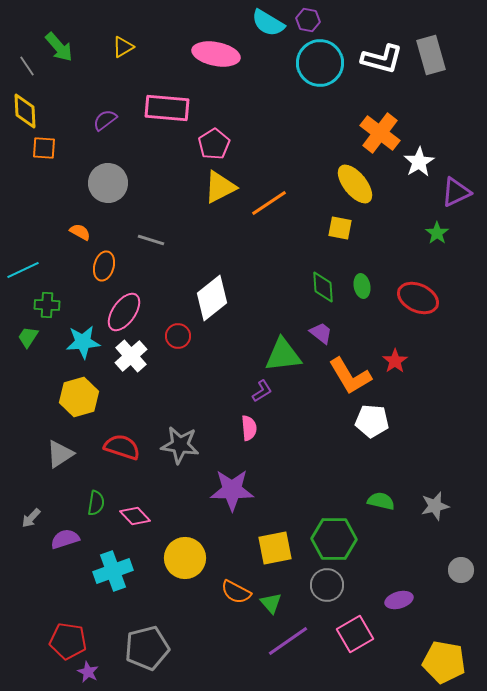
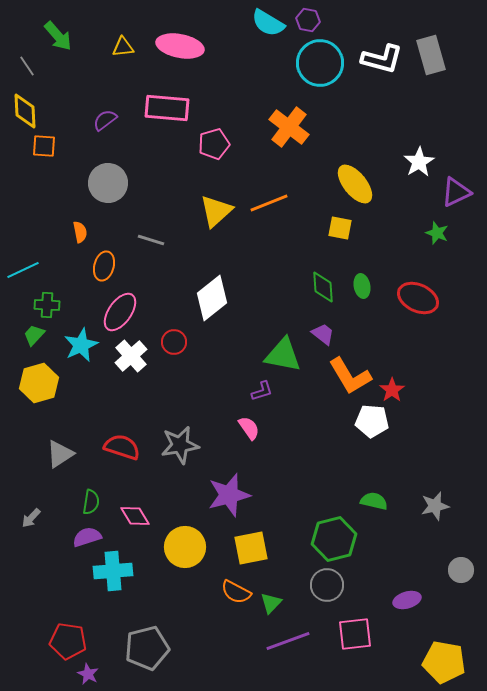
green arrow at (59, 47): moved 1 px left, 11 px up
yellow triangle at (123, 47): rotated 25 degrees clockwise
pink ellipse at (216, 54): moved 36 px left, 8 px up
orange cross at (380, 133): moved 91 px left, 6 px up
pink pentagon at (214, 144): rotated 16 degrees clockwise
orange square at (44, 148): moved 2 px up
yellow triangle at (220, 187): moved 4 px left, 24 px down; rotated 15 degrees counterclockwise
orange line at (269, 203): rotated 12 degrees clockwise
orange semicircle at (80, 232): rotated 50 degrees clockwise
green star at (437, 233): rotated 15 degrees counterclockwise
pink ellipse at (124, 312): moved 4 px left
purple trapezoid at (321, 333): moved 2 px right, 1 px down
red circle at (178, 336): moved 4 px left, 6 px down
green trapezoid at (28, 337): moved 6 px right, 2 px up; rotated 10 degrees clockwise
cyan star at (83, 342): moved 2 px left, 3 px down; rotated 20 degrees counterclockwise
green triangle at (283, 355): rotated 18 degrees clockwise
red star at (395, 361): moved 3 px left, 29 px down
purple L-shape at (262, 391): rotated 15 degrees clockwise
yellow hexagon at (79, 397): moved 40 px left, 14 px up
pink semicircle at (249, 428): rotated 30 degrees counterclockwise
gray star at (180, 445): rotated 18 degrees counterclockwise
purple star at (232, 490): moved 3 px left, 5 px down; rotated 15 degrees counterclockwise
green semicircle at (381, 501): moved 7 px left
green semicircle at (96, 503): moved 5 px left, 1 px up
pink diamond at (135, 516): rotated 12 degrees clockwise
purple semicircle at (65, 539): moved 22 px right, 2 px up
green hexagon at (334, 539): rotated 15 degrees counterclockwise
yellow square at (275, 548): moved 24 px left
yellow circle at (185, 558): moved 11 px up
cyan cross at (113, 571): rotated 15 degrees clockwise
purple ellipse at (399, 600): moved 8 px right
green triangle at (271, 603): rotated 25 degrees clockwise
pink square at (355, 634): rotated 24 degrees clockwise
purple line at (288, 641): rotated 15 degrees clockwise
purple star at (88, 672): moved 2 px down
